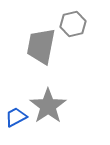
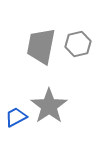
gray hexagon: moved 5 px right, 20 px down
gray star: moved 1 px right
